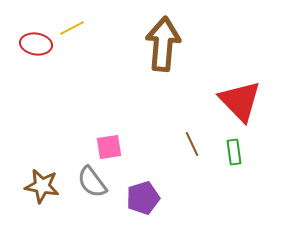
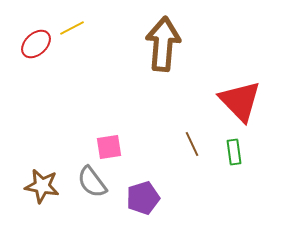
red ellipse: rotated 52 degrees counterclockwise
